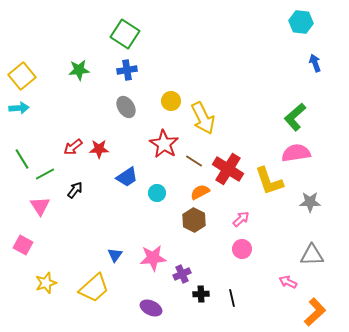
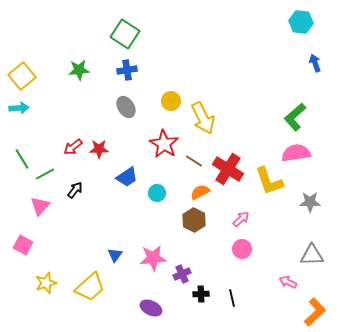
pink triangle at (40, 206): rotated 15 degrees clockwise
yellow trapezoid at (94, 288): moved 4 px left, 1 px up
